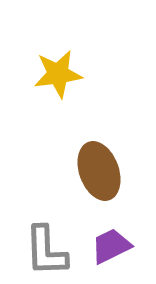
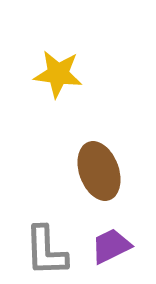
yellow star: rotated 15 degrees clockwise
